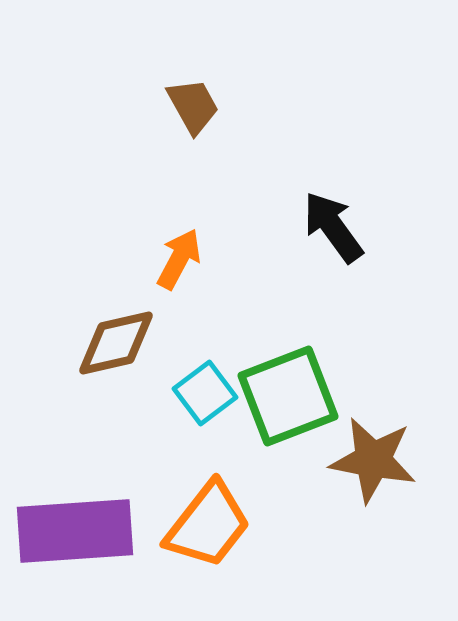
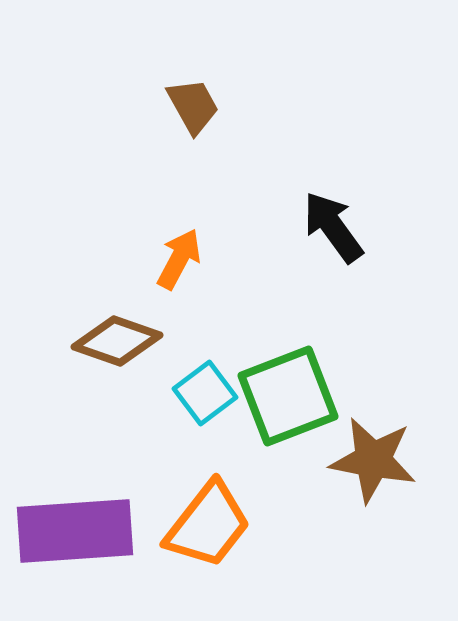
brown diamond: moved 1 px right, 2 px up; rotated 32 degrees clockwise
